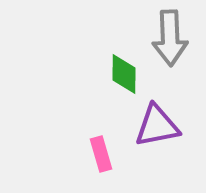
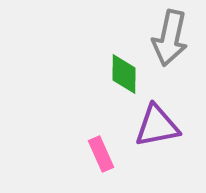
gray arrow: rotated 14 degrees clockwise
pink rectangle: rotated 8 degrees counterclockwise
